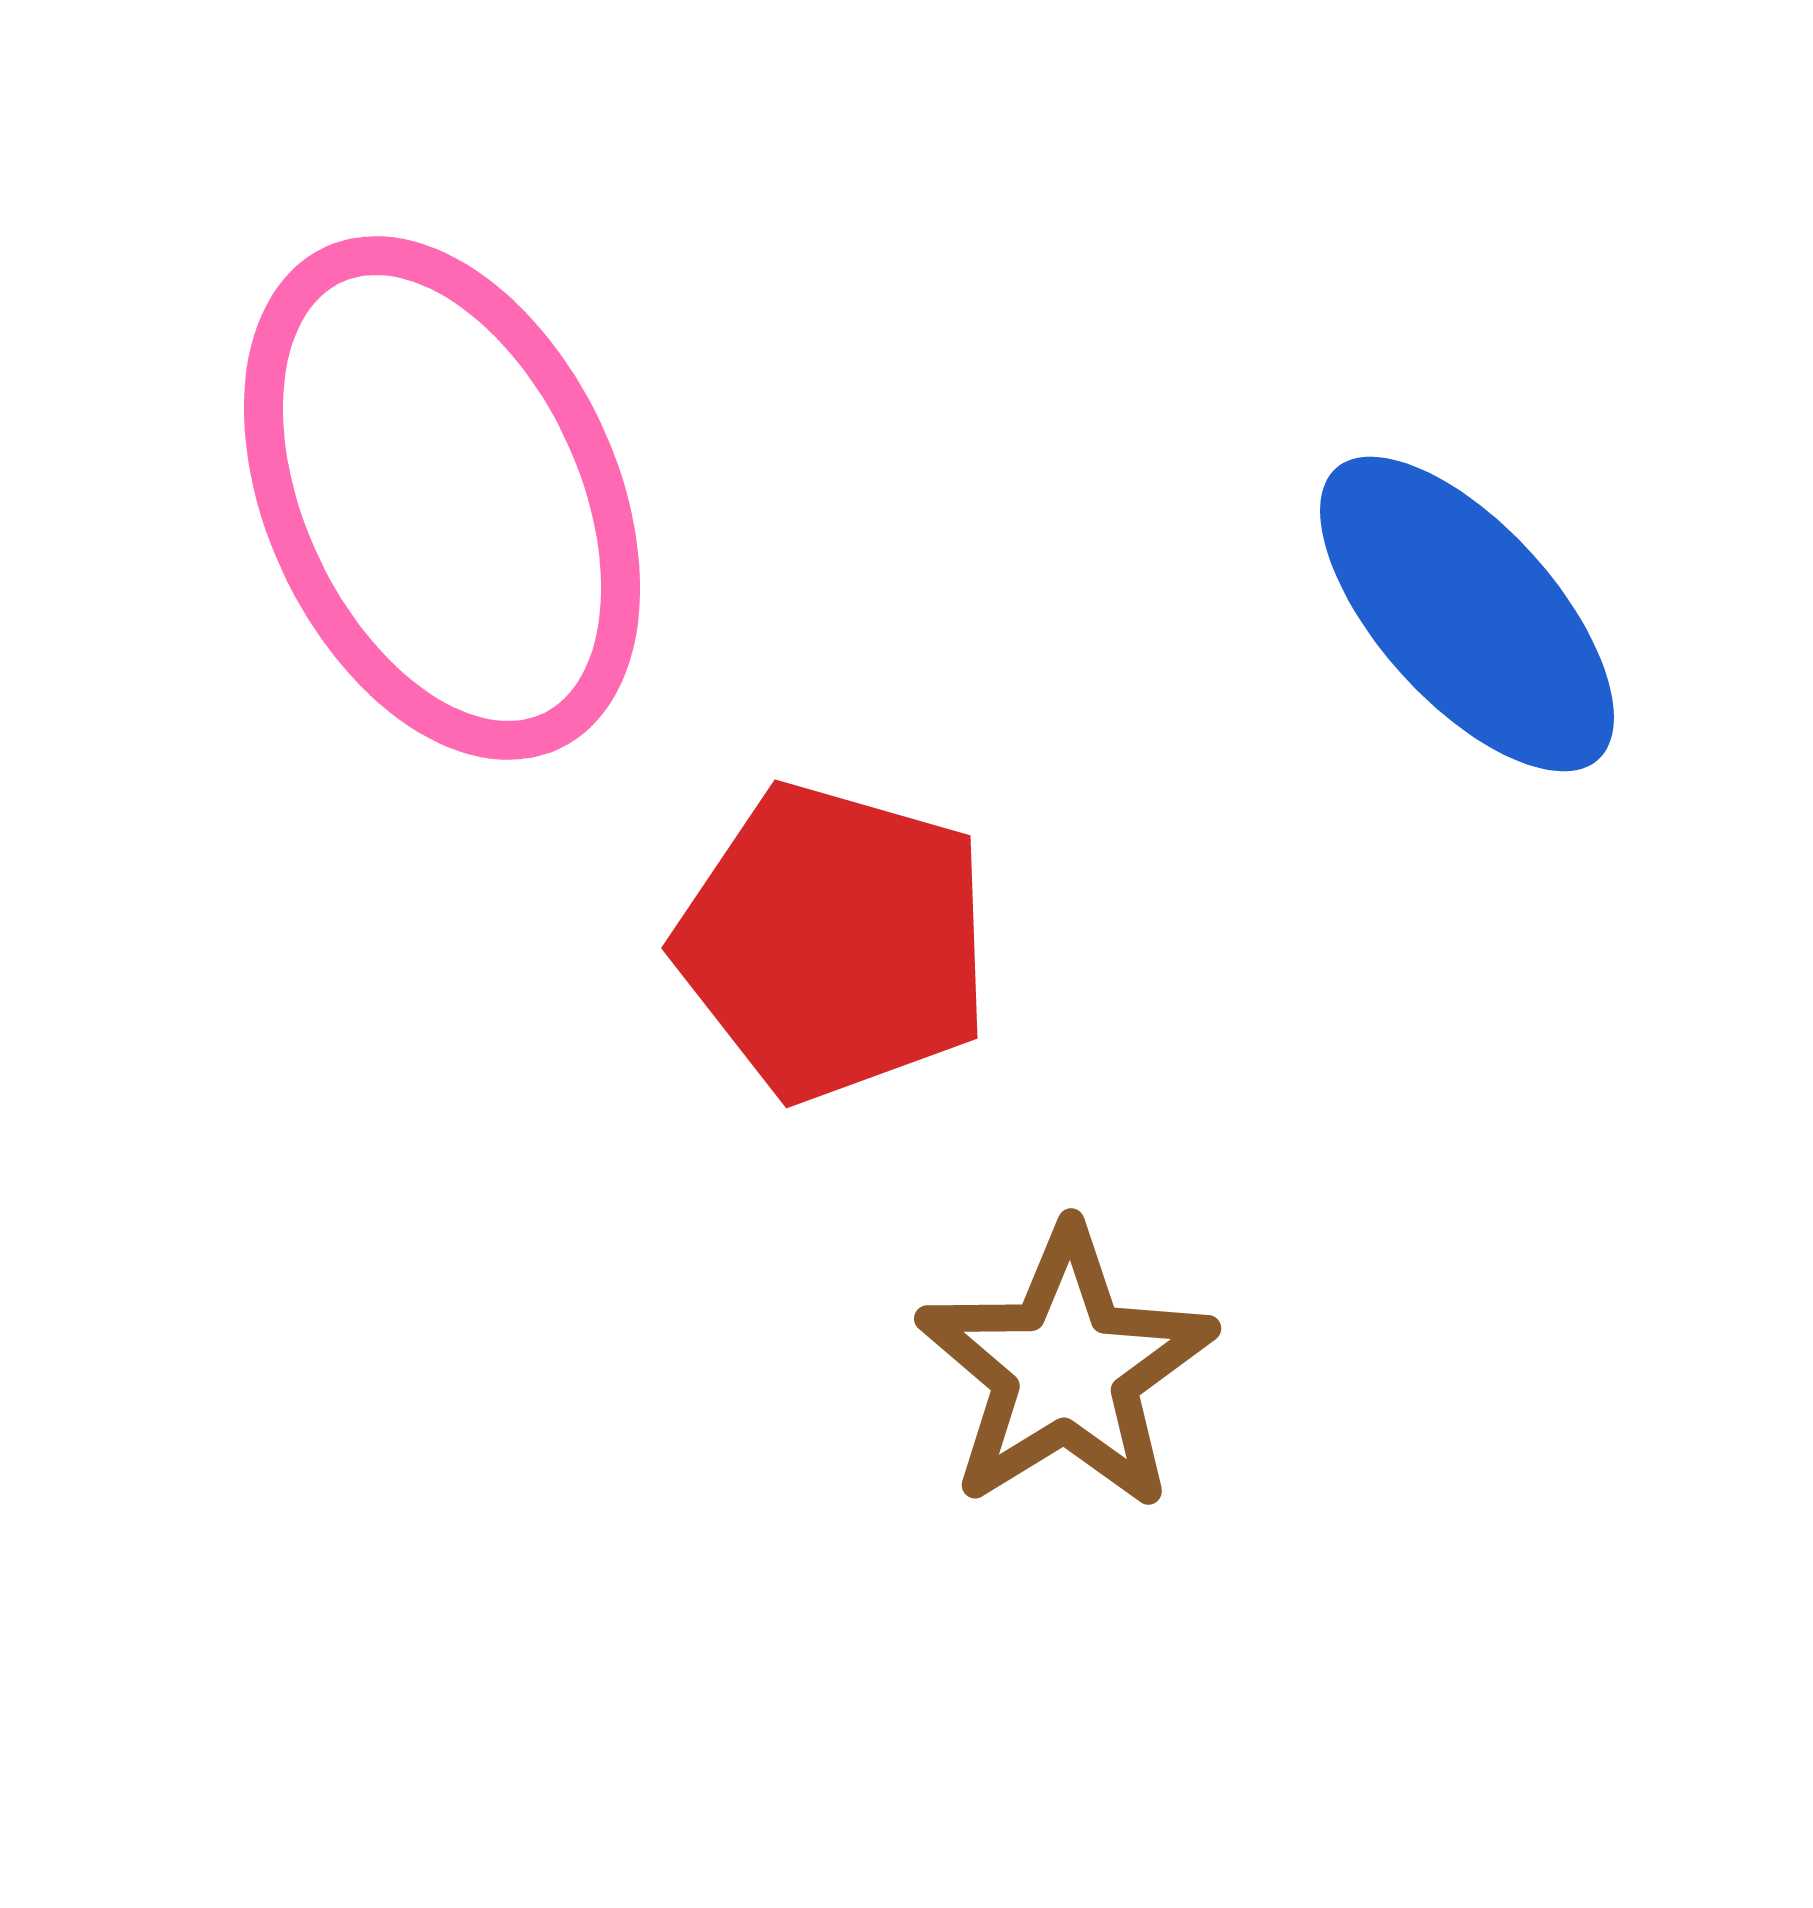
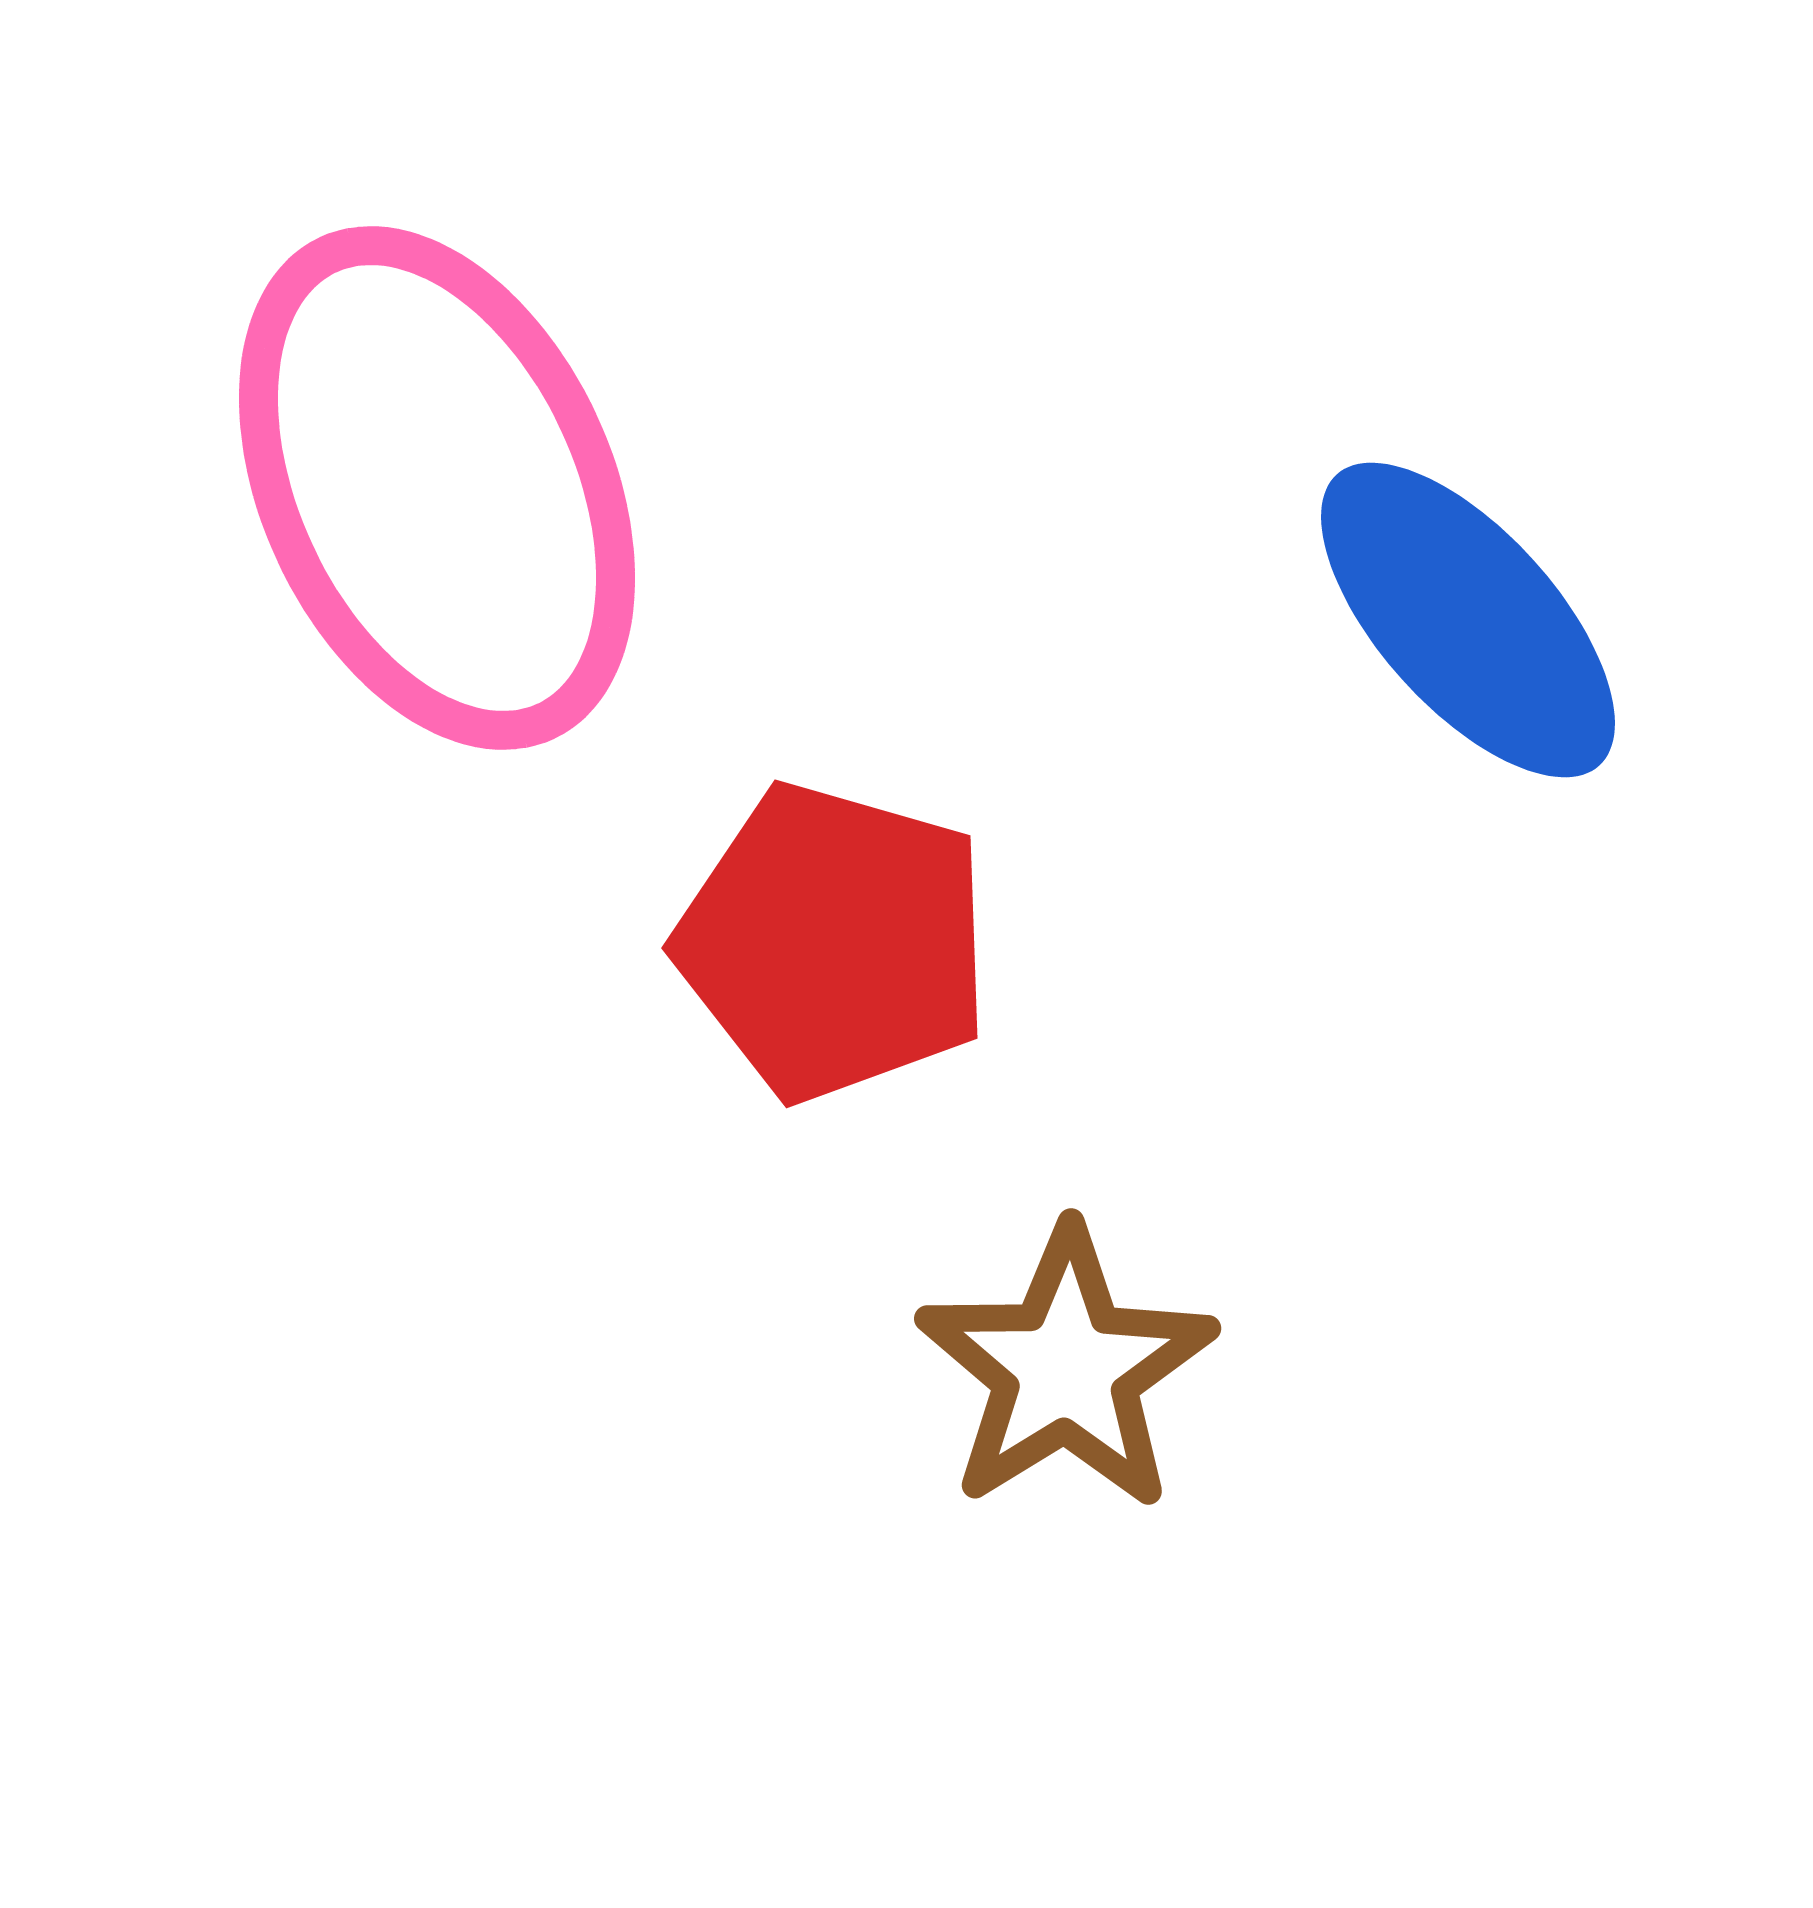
pink ellipse: moved 5 px left, 10 px up
blue ellipse: moved 1 px right, 6 px down
